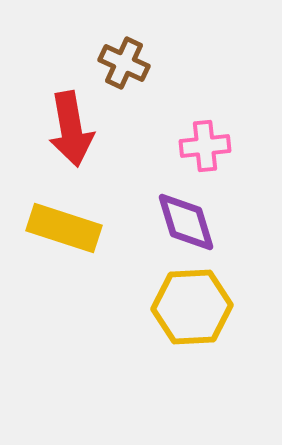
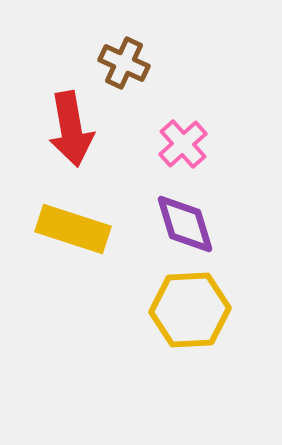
pink cross: moved 22 px left, 2 px up; rotated 36 degrees counterclockwise
purple diamond: moved 1 px left, 2 px down
yellow rectangle: moved 9 px right, 1 px down
yellow hexagon: moved 2 px left, 3 px down
